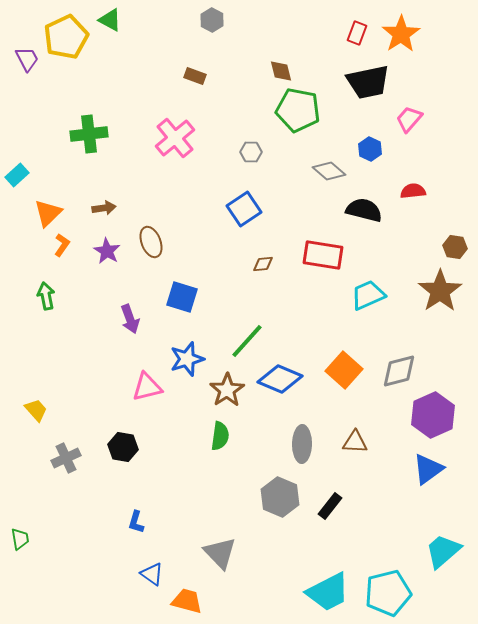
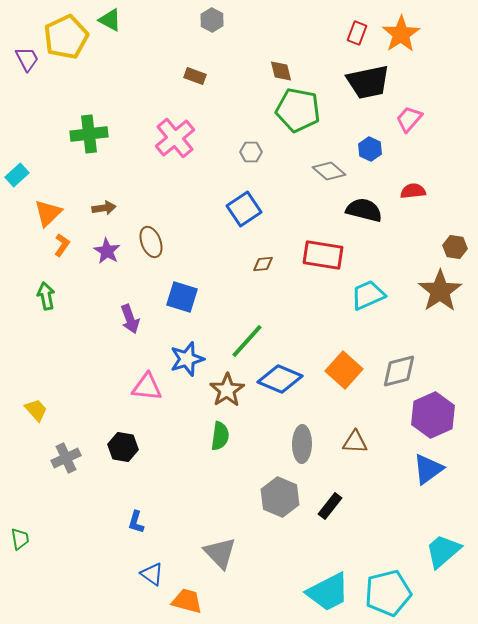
pink triangle at (147, 387): rotated 20 degrees clockwise
